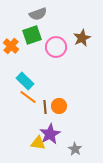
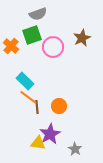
pink circle: moved 3 px left
brown line: moved 8 px left
